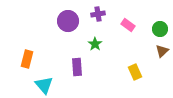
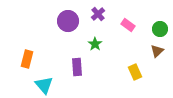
purple cross: rotated 32 degrees counterclockwise
brown triangle: moved 5 px left
